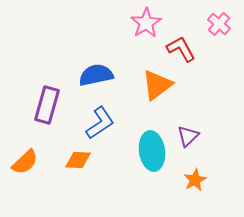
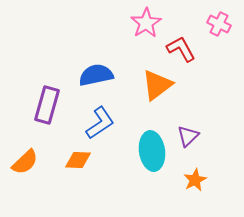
pink cross: rotated 15 degrees counterclockwise
